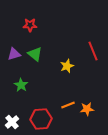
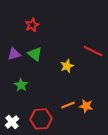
red star: moved 2 px right; rotated 24 degrees counterclockwise
red line: rotated 42 degrees counterclockwise
orange star: moved 1 px left, 3 px up; rotated 16 degrees clockwise
